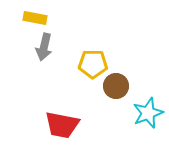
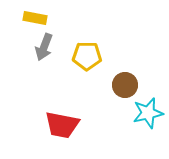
gray arrow: rotated 8 degrees clockwise
yellow pentagon: moved 6 px left, 8 px up
brown circle: moved 9 px right, 1 px up
cyan star: rotated 8 degrees clockwise
